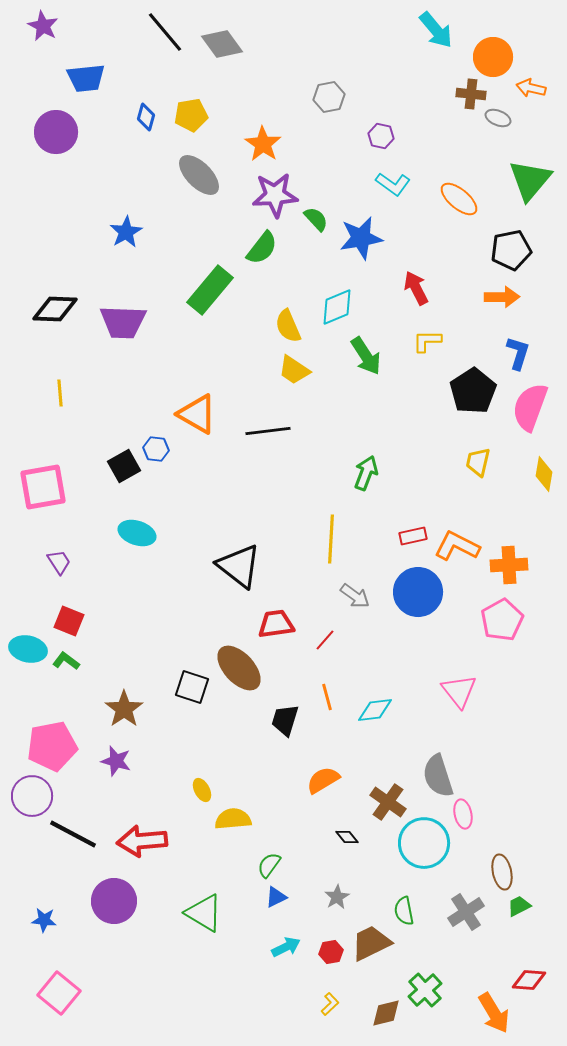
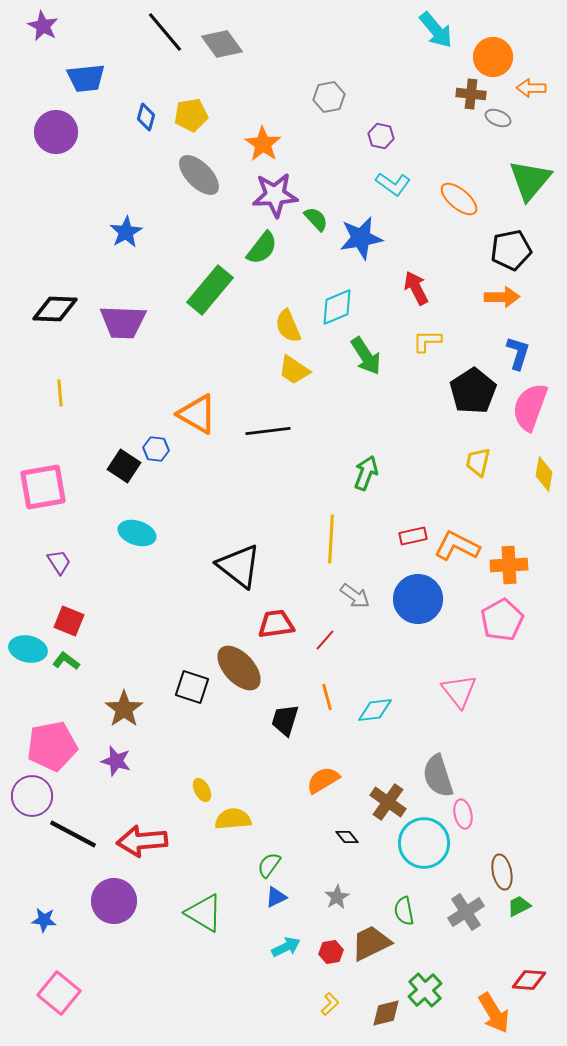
orange arrow at (531, 88): rotated 12 degrees counterclockwise
black square at (124, 466): rotated 28 degrees counterclockwise
blue circle at (418, 592): moved 7 px down
